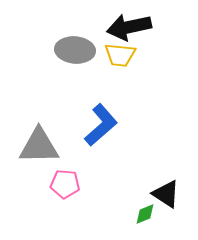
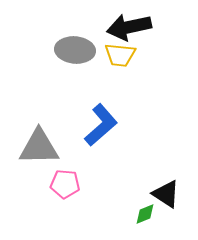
gray triangle: moved 1 px down
